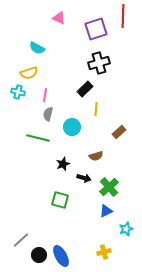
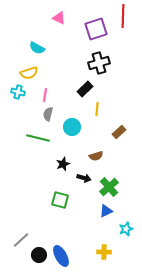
yellow line: moved 1 px right
yellow cross: rotated 16 degrees clockwise
